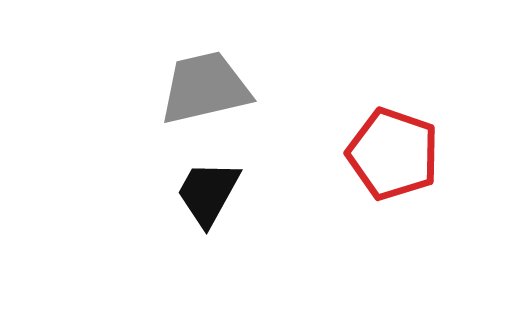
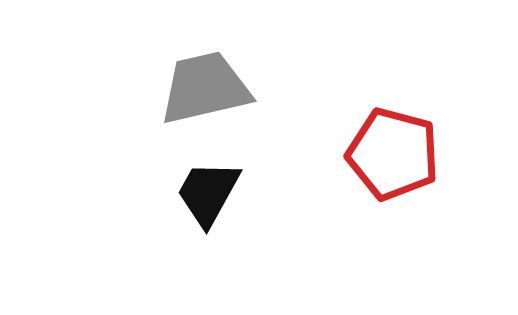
red pentagon: rotated 4 degrees counterclockwise
